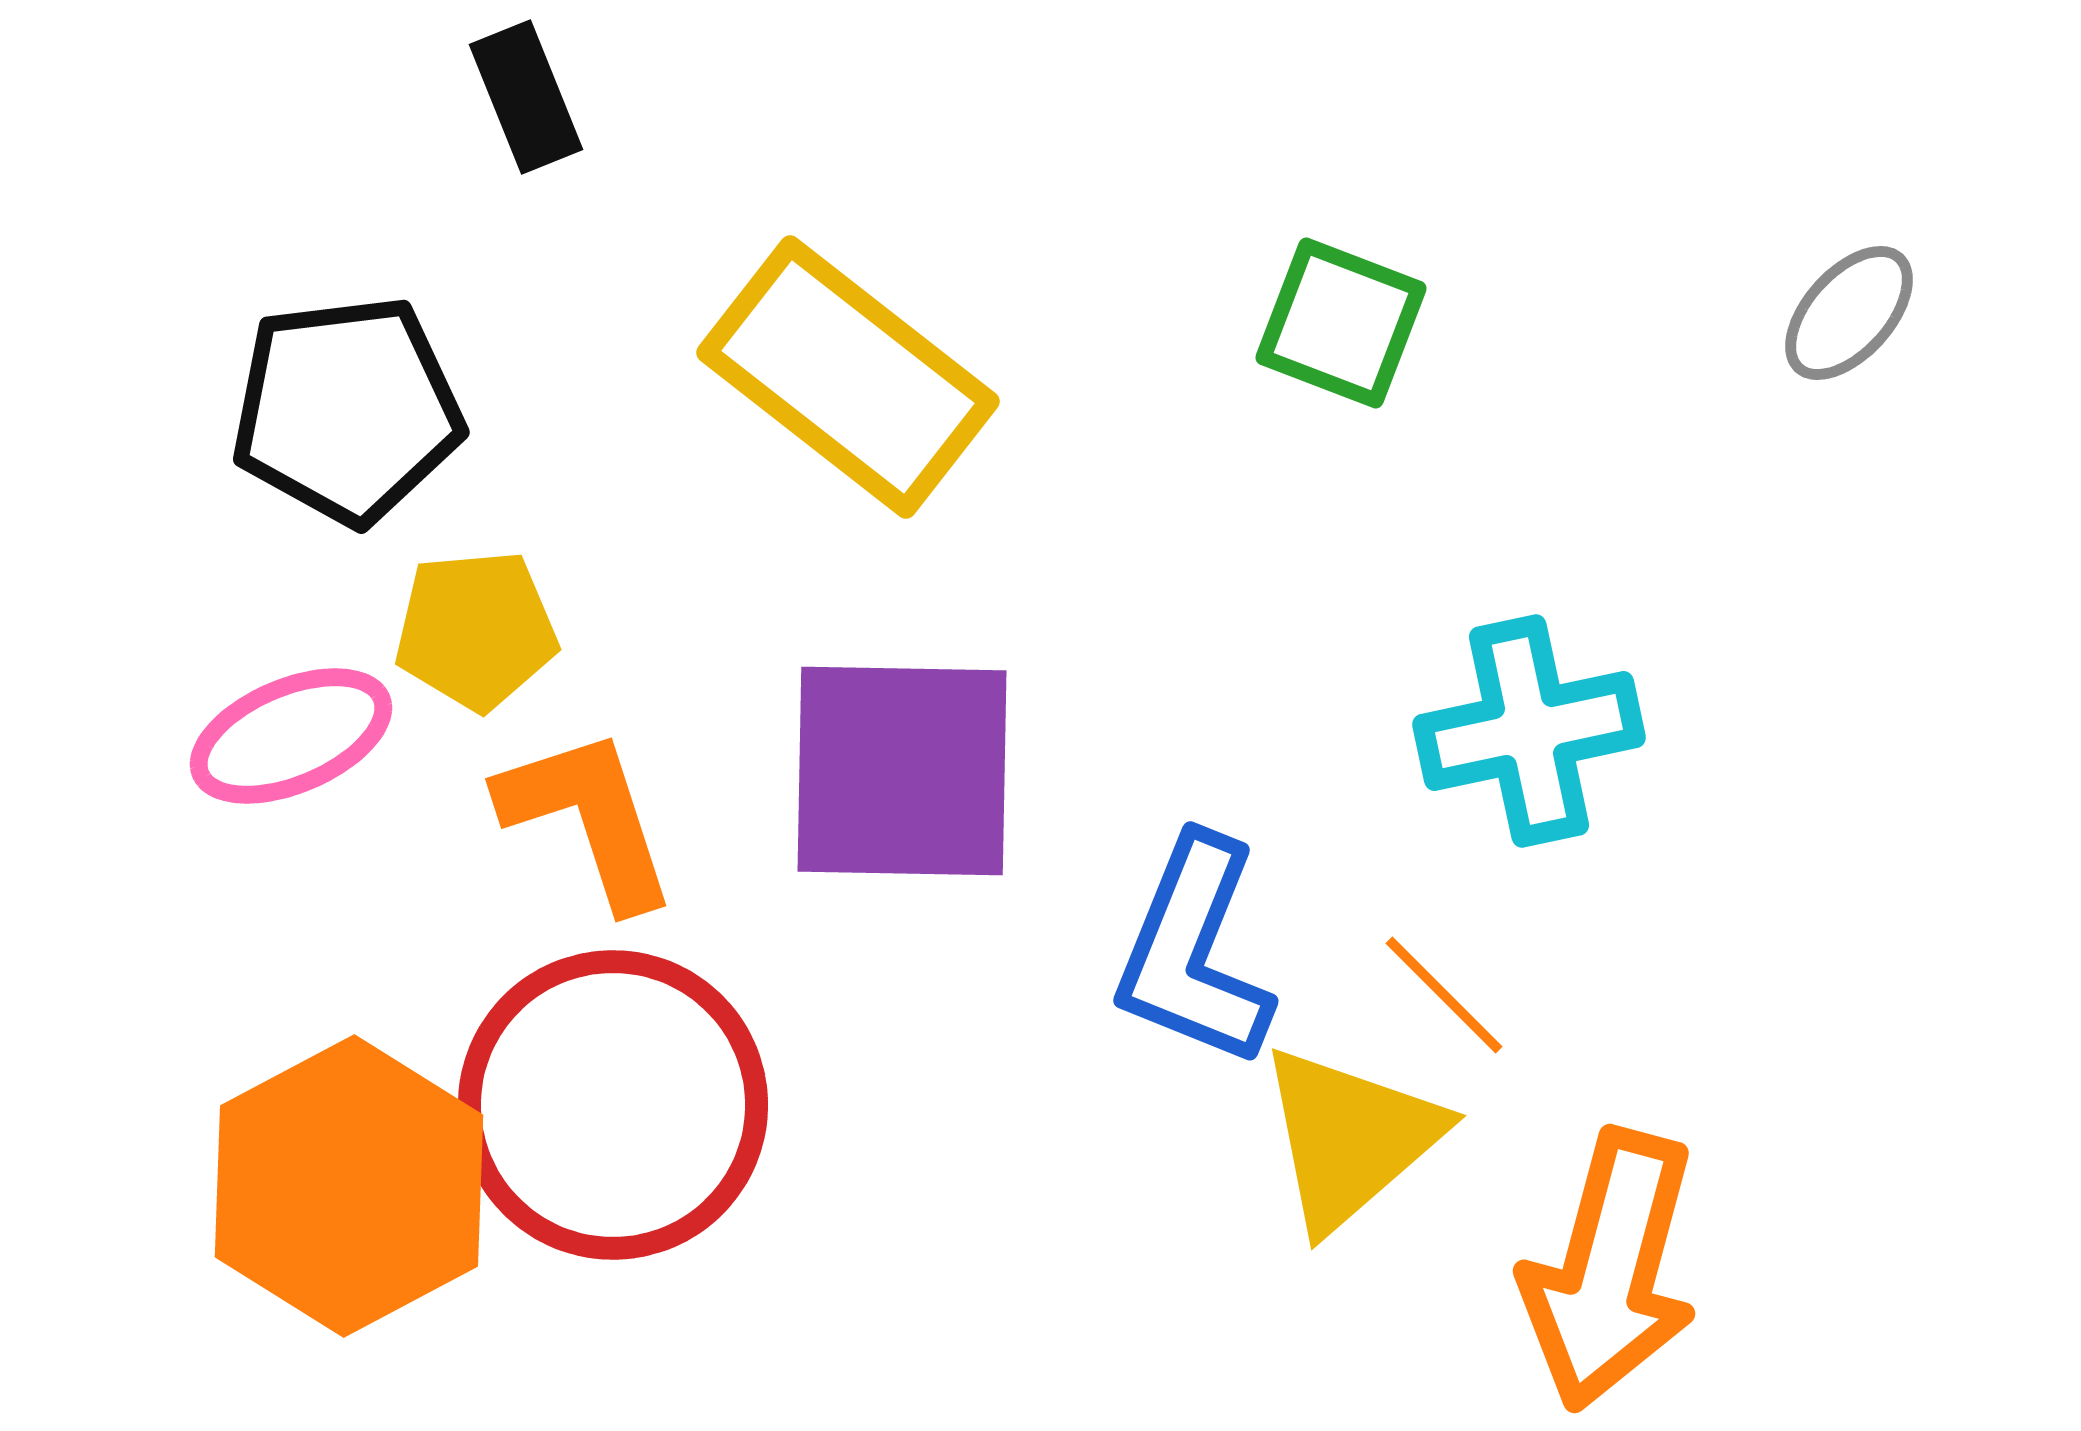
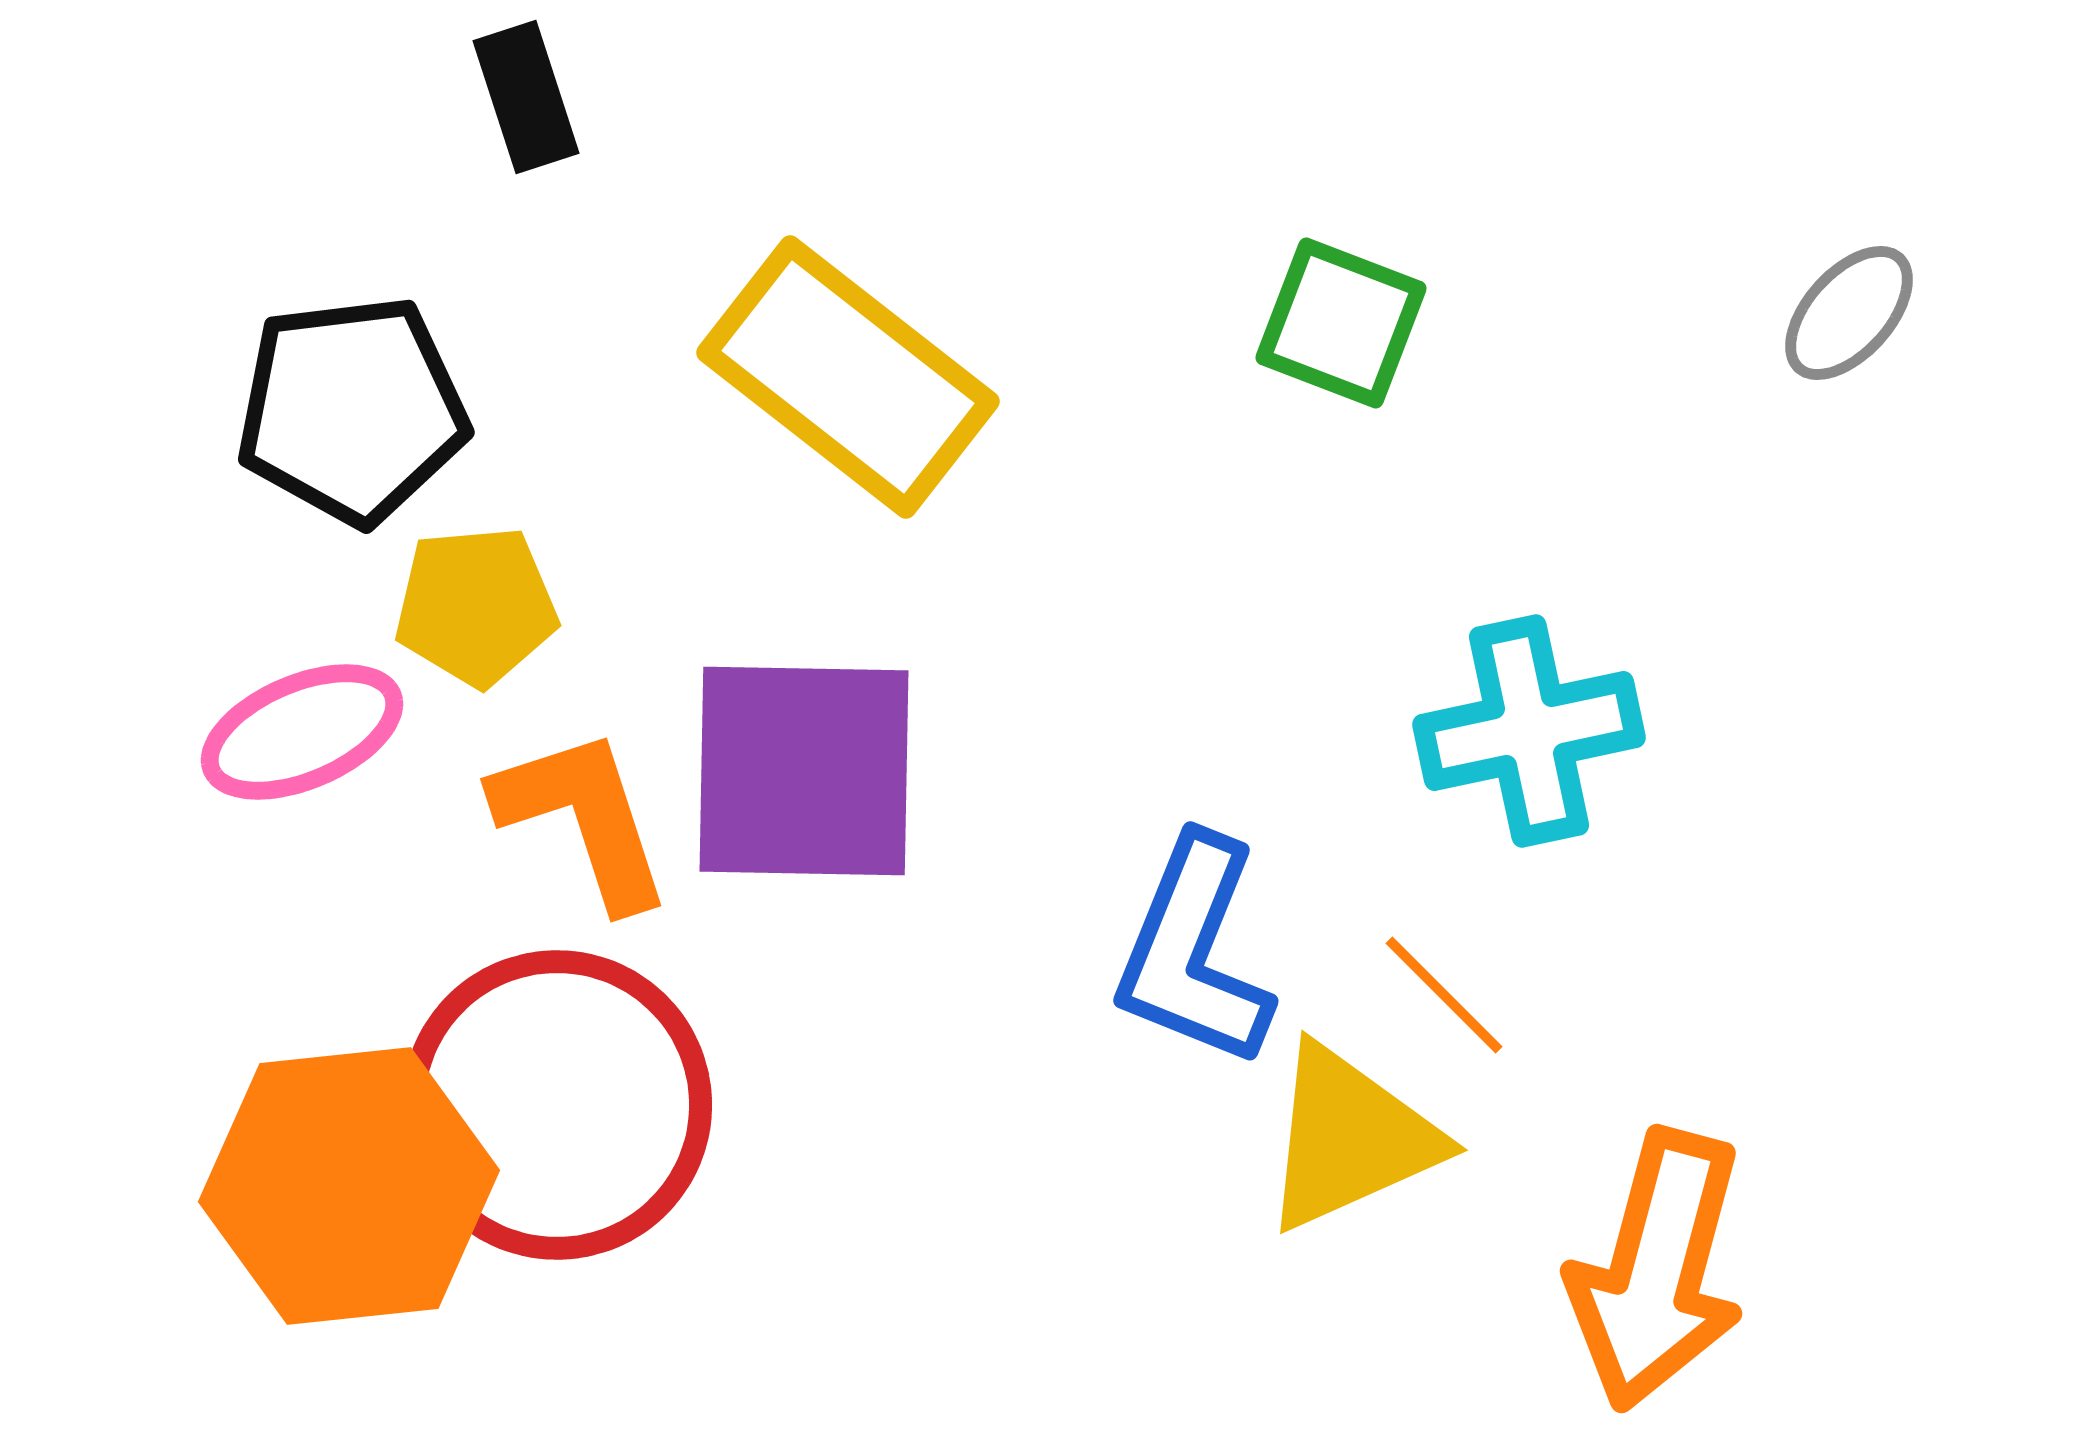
black rectangle: rotated 4 degrees clockwise
black pentagon: moved 5 px right
yellow pentagon: moved 24 px up
pink ellipse: moved 11 px right, 4 px up
purple square: moved 98 px left
orange L-shape: moved 5 px left
red circle: moved 56 px left
yellow triangle: rotated 17 degrees clockwise
orange hexagon: rotated 22 degrees clockwise
orange arrow: moved 47 px right
